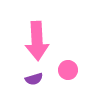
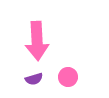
pink circle: moved 7 px down
